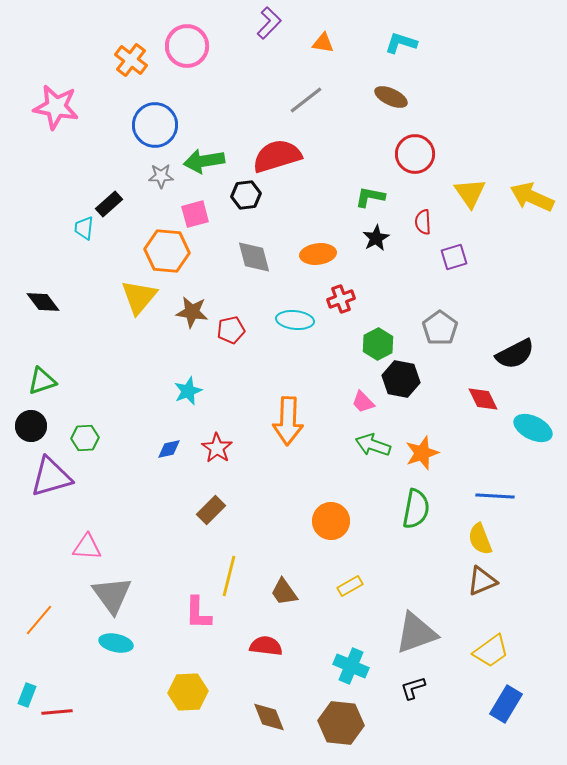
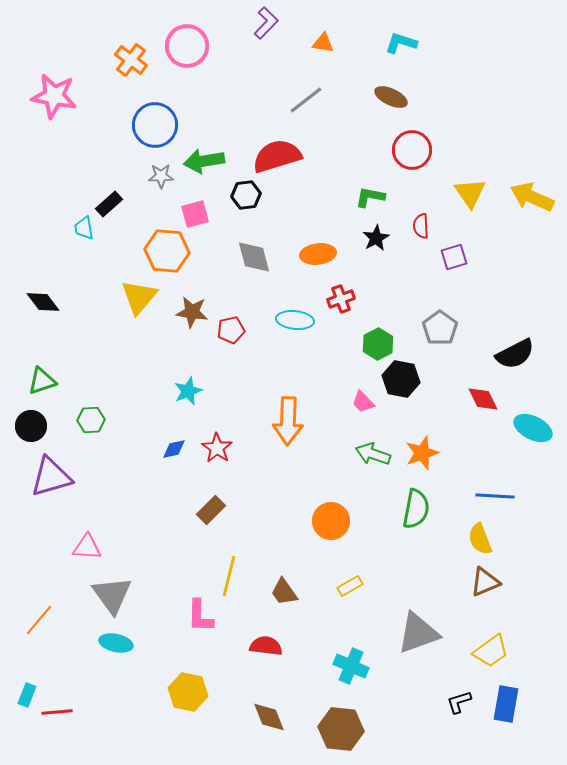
purple L-shape at (269, 23): moved 3 px left
pink star at (56, 107): moved 2 px left, 11 px up
red circle at (415, 154): moved 3 px left, 4 px up
red semicircle at (423, 222): moved 2 px left, 4 px down
cyan trapezoid at (84, 228): rotated 15 degrees counterclockwise
green hexagon at (85, 438): moved 6 px right, 18 px up
green arrow at (373, 445): moved 9 px down
blue diamond at (169, 449): moved 5 px right
brown triangle at (482, 581): moved 3 px right, 1 px down
pink L-shape at (198, 613): moved 2 px right, 3 px down
gray triangle at (416, 633): moved 2 px right
black L-shape at (413, 688): moved 46 px right, 14 px down
yellow hexagon at (188, 692): rotated 15 degrees clockwise
blue rectangle at (506, 704): rotated 21 degrees counterclockwise
brown hexagon at (341, 723): moved 6 px down
